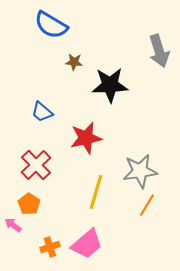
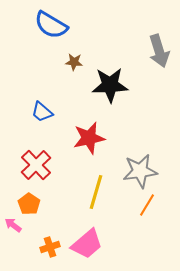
red star: moved 3 px right
